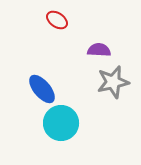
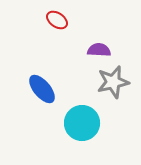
cyan circle: moved 21 px right
